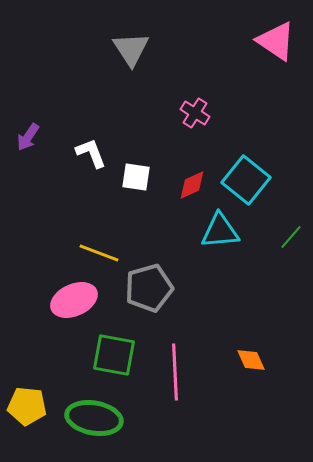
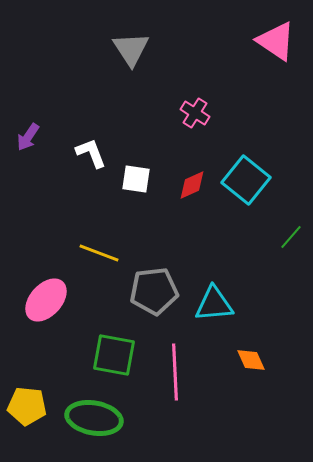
white square: moved 2 px down
cyan triangle: moved 6 px left, 73 px down
gray pentagon: moved 5 px right, 3 px down; rotated 9 degrees clockwise
pink ellipse: moved 28 px left; rotated 24 degrees counterclockwise
